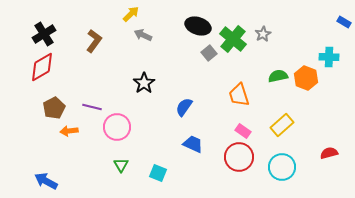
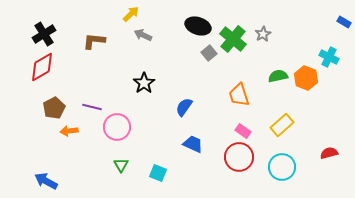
brown L-shape: rotated 120 degrees counterclockwise
cyan cross: rotated 24 degrees clockwise
